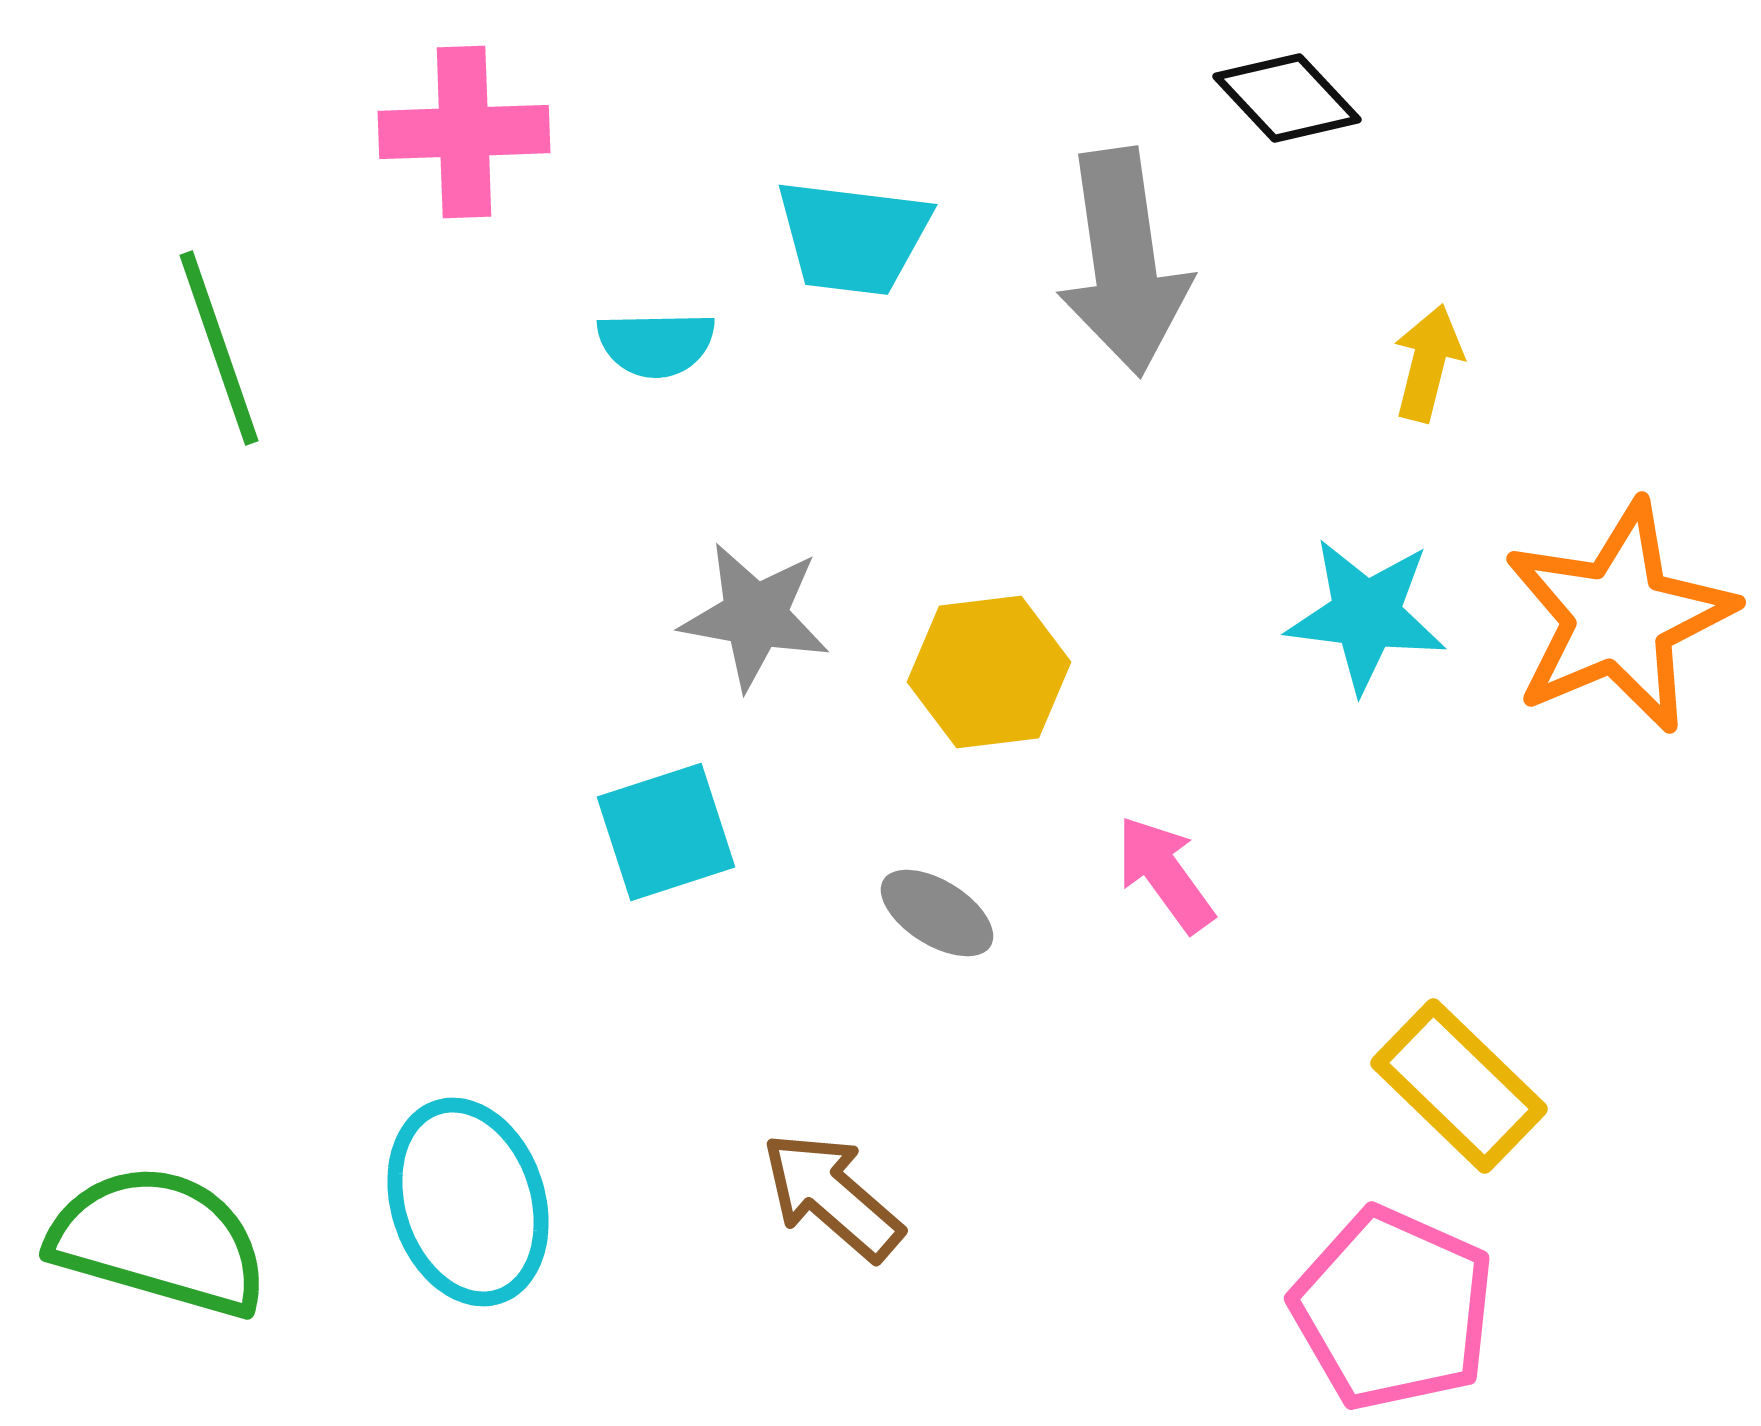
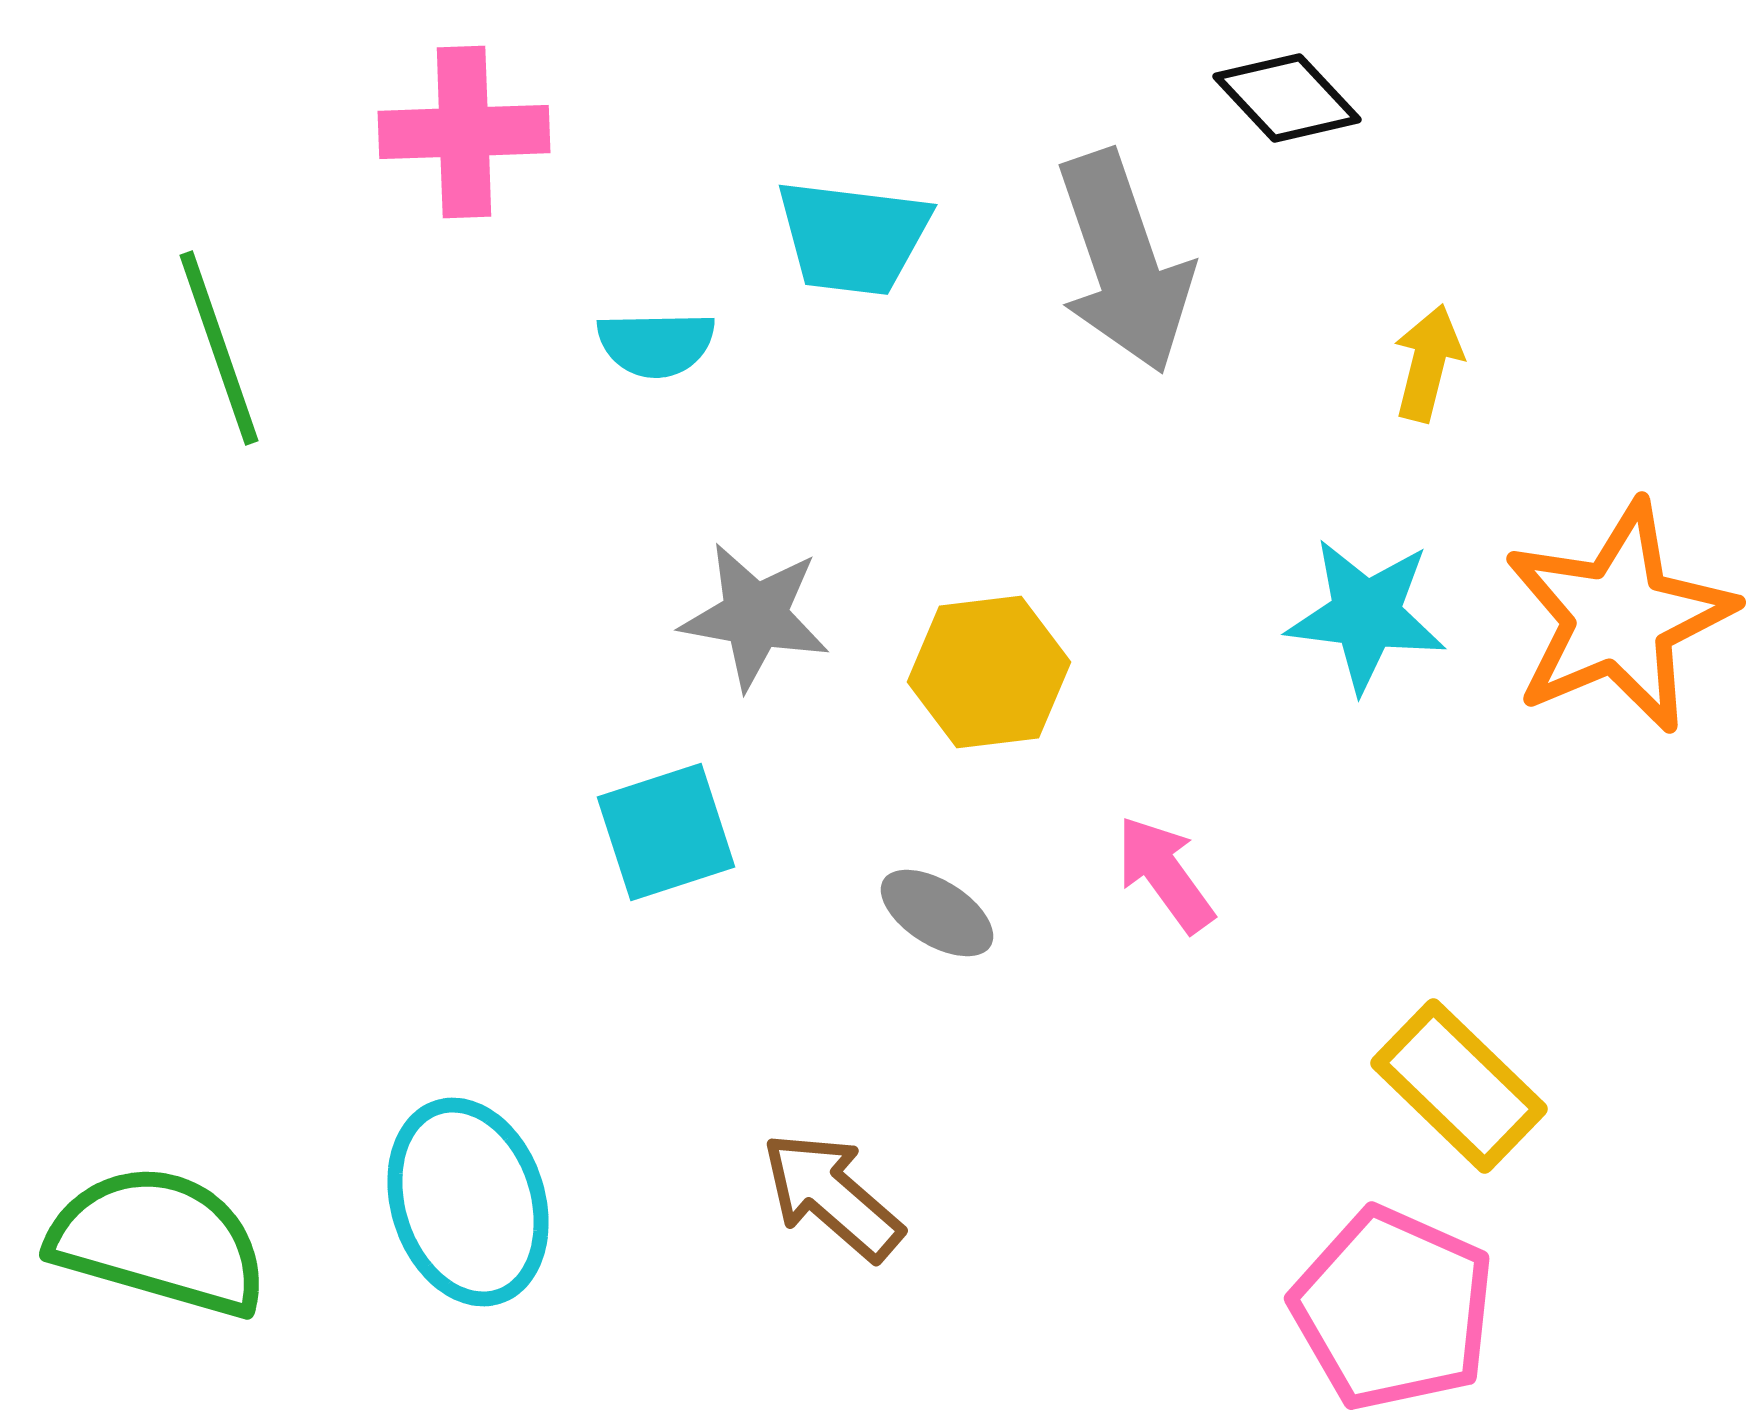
gray arrow: rotated 11 degrees counterclockwise
